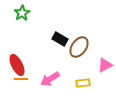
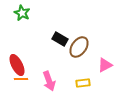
green star: rotated 14 degrees counterclockwise
pink arrow: moved 1 px left, 2 px down; rotated 78 degrees counterclockwise
